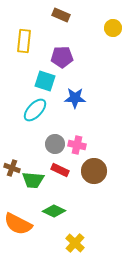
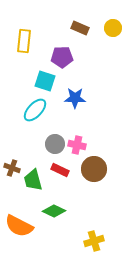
brown rectangle: moved 19 px right, 13 px down
brown circle: moved 2 px up
green trapezoid: rotated 70 degrees clockwise
orange semicircle: moved 1 px right, 2 px down
yellow cross: moved 19 px right, 2 px up; rotated 30 degrees clockwise
